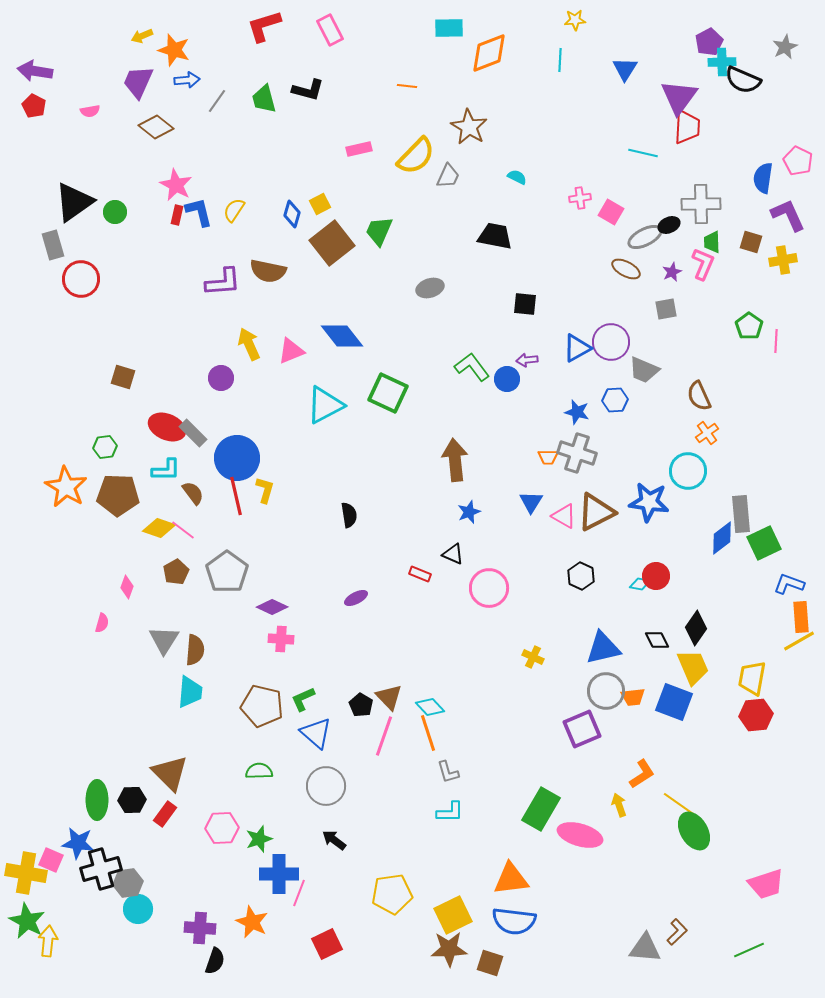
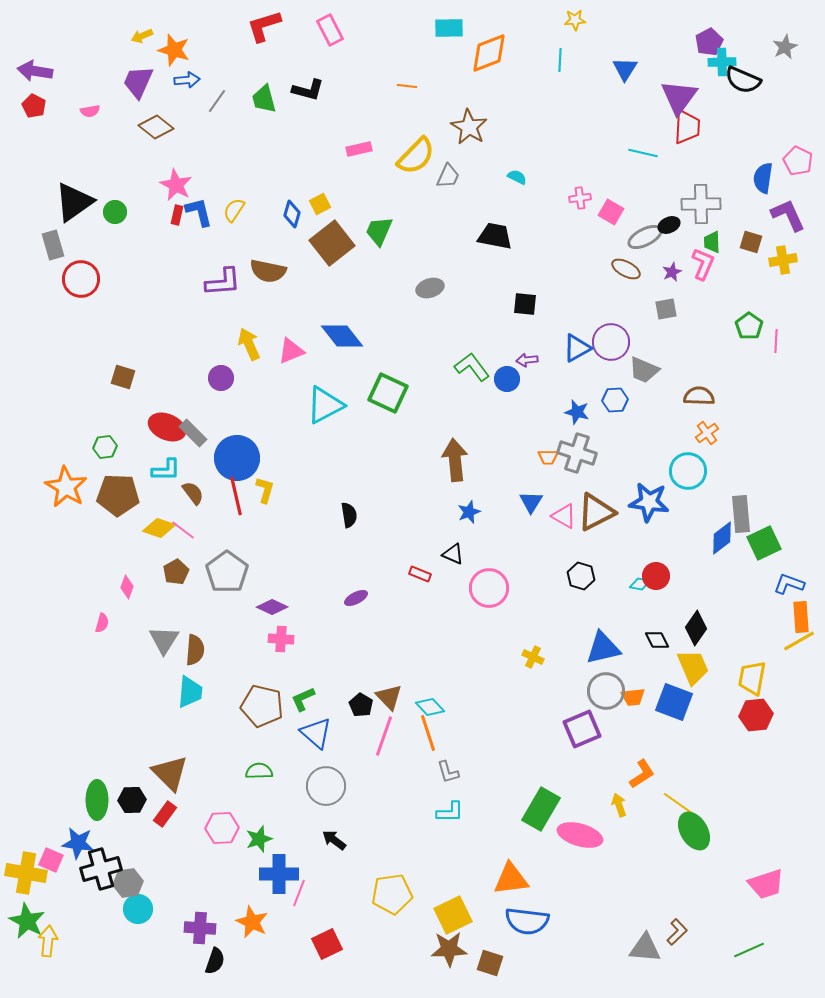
brown semicircle at (699, 396): rotated 116 degrees clockwise
black hexagon at (581, 576): rotated 8 degrees counterclockwise
blue semicircle at (514, 921): moved 13 px right
